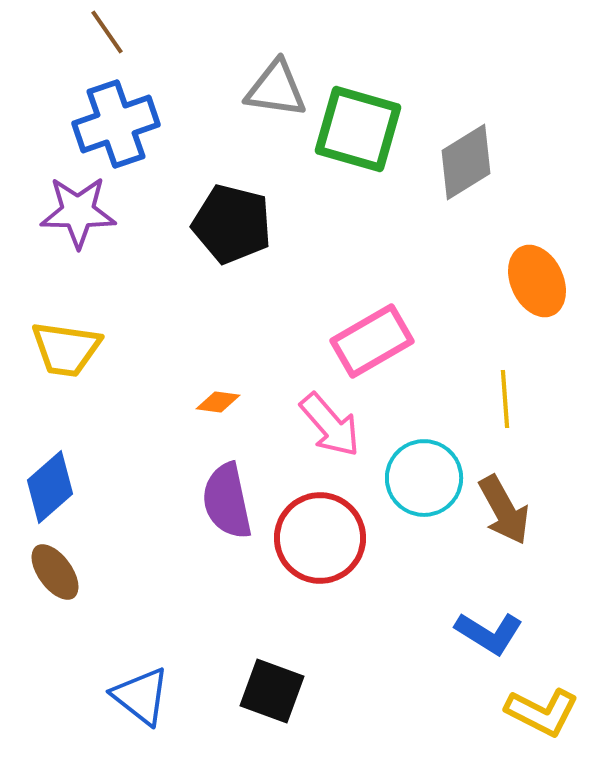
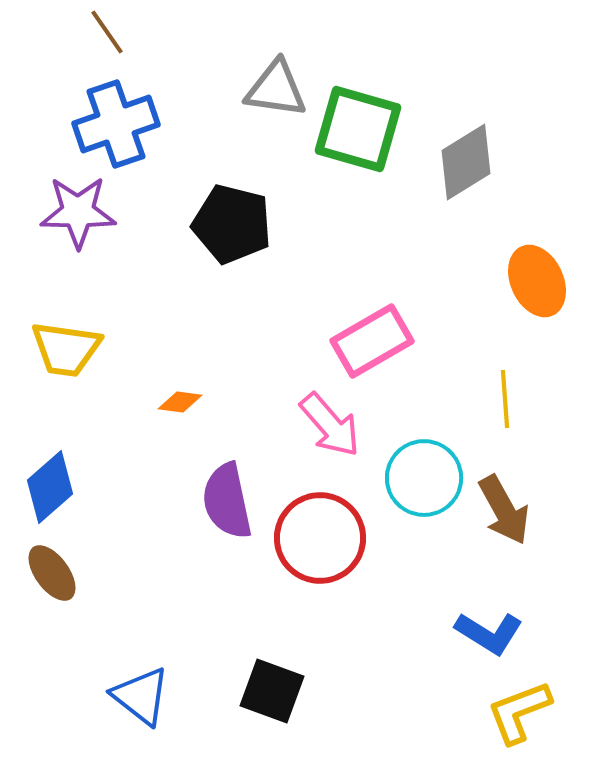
orange diamond: moved 38 px left
brown ellipse: moved 3 px left, 1 px down
yellow L-shape: moved 23 px left; rotated 132 degrees clockwise
